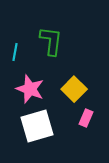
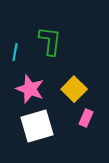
green L-shape: moved 1 px left
